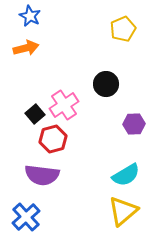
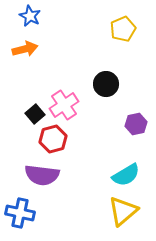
orange arrow: moved 1 px left, 1 px down
purple hexagon: moved 2 px right; rotated 10 degrees counterclockwise
blue cross: moved 6 px left, 4 px up; rotated 36 degrees counterclockwise
